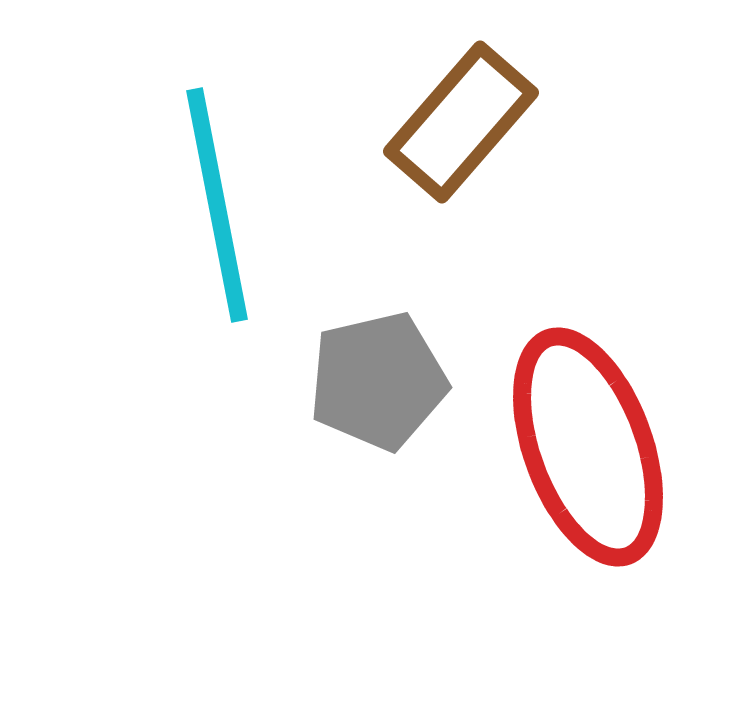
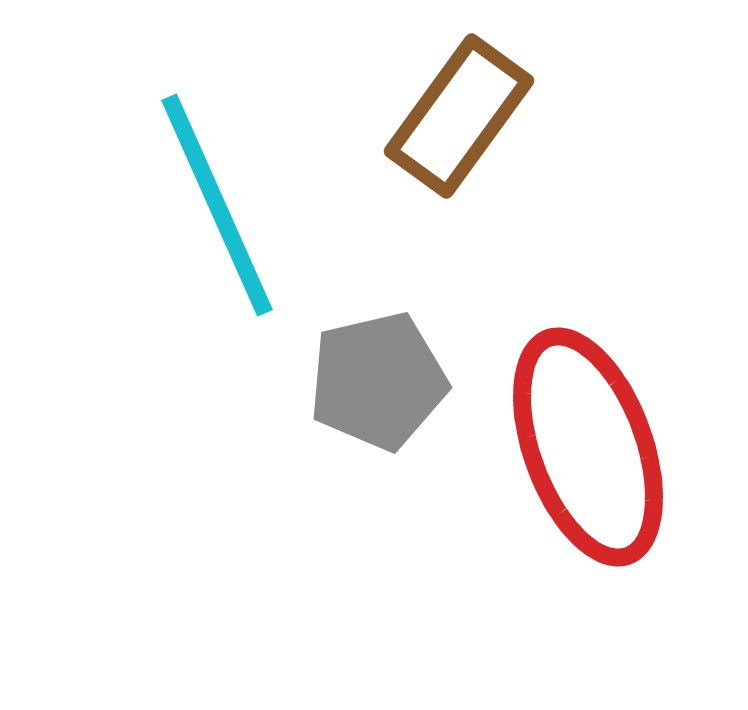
brown rectangle: moved 2 px left, 6 px up; rotated 5 degrees counterclockwise
cyan line: rotated 13 degrees counterclockwise
